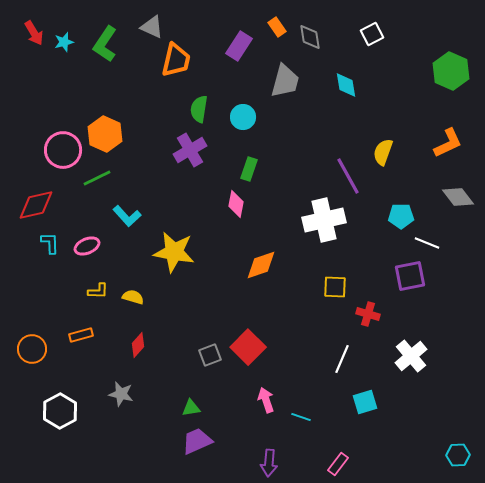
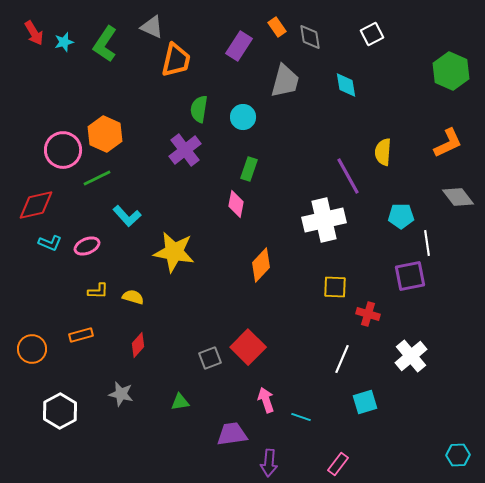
purple cross at (190, 150): moved 5 px left; rotated 8 degrees counterclockwise
yellow semicircle at (383, 152): rotated 16 degrees counterclockwise
cyan L-shape at (50, 243): rotated 115 degrees clockwise
white line at (427, 243): rotated 60 degrees clockwise
orange diamond at (261, 265): rotated 28 degrees counterclockwise
gray square at (210, 355): moved 3 px down
green triangle at (191, 408): moved 11 px left, 6 px up
purple trapezoid at (197, 441): moved 35 px right, 7 px up; rotated 16 degrees clockwise
